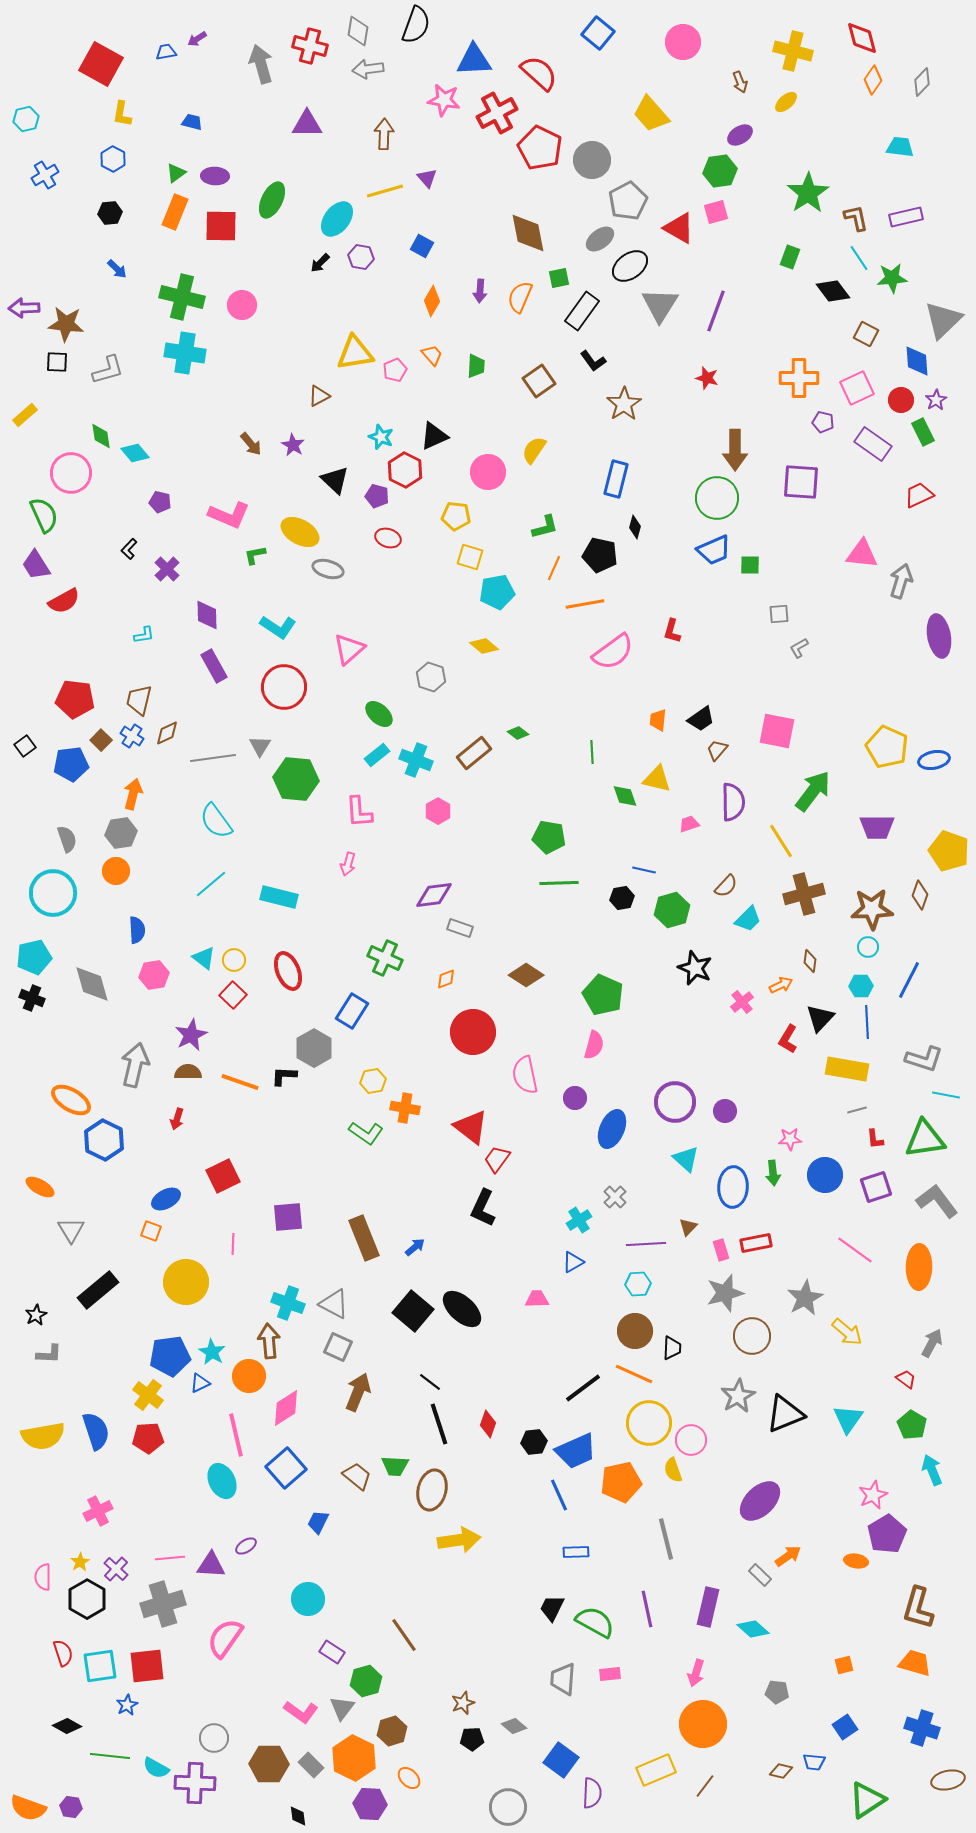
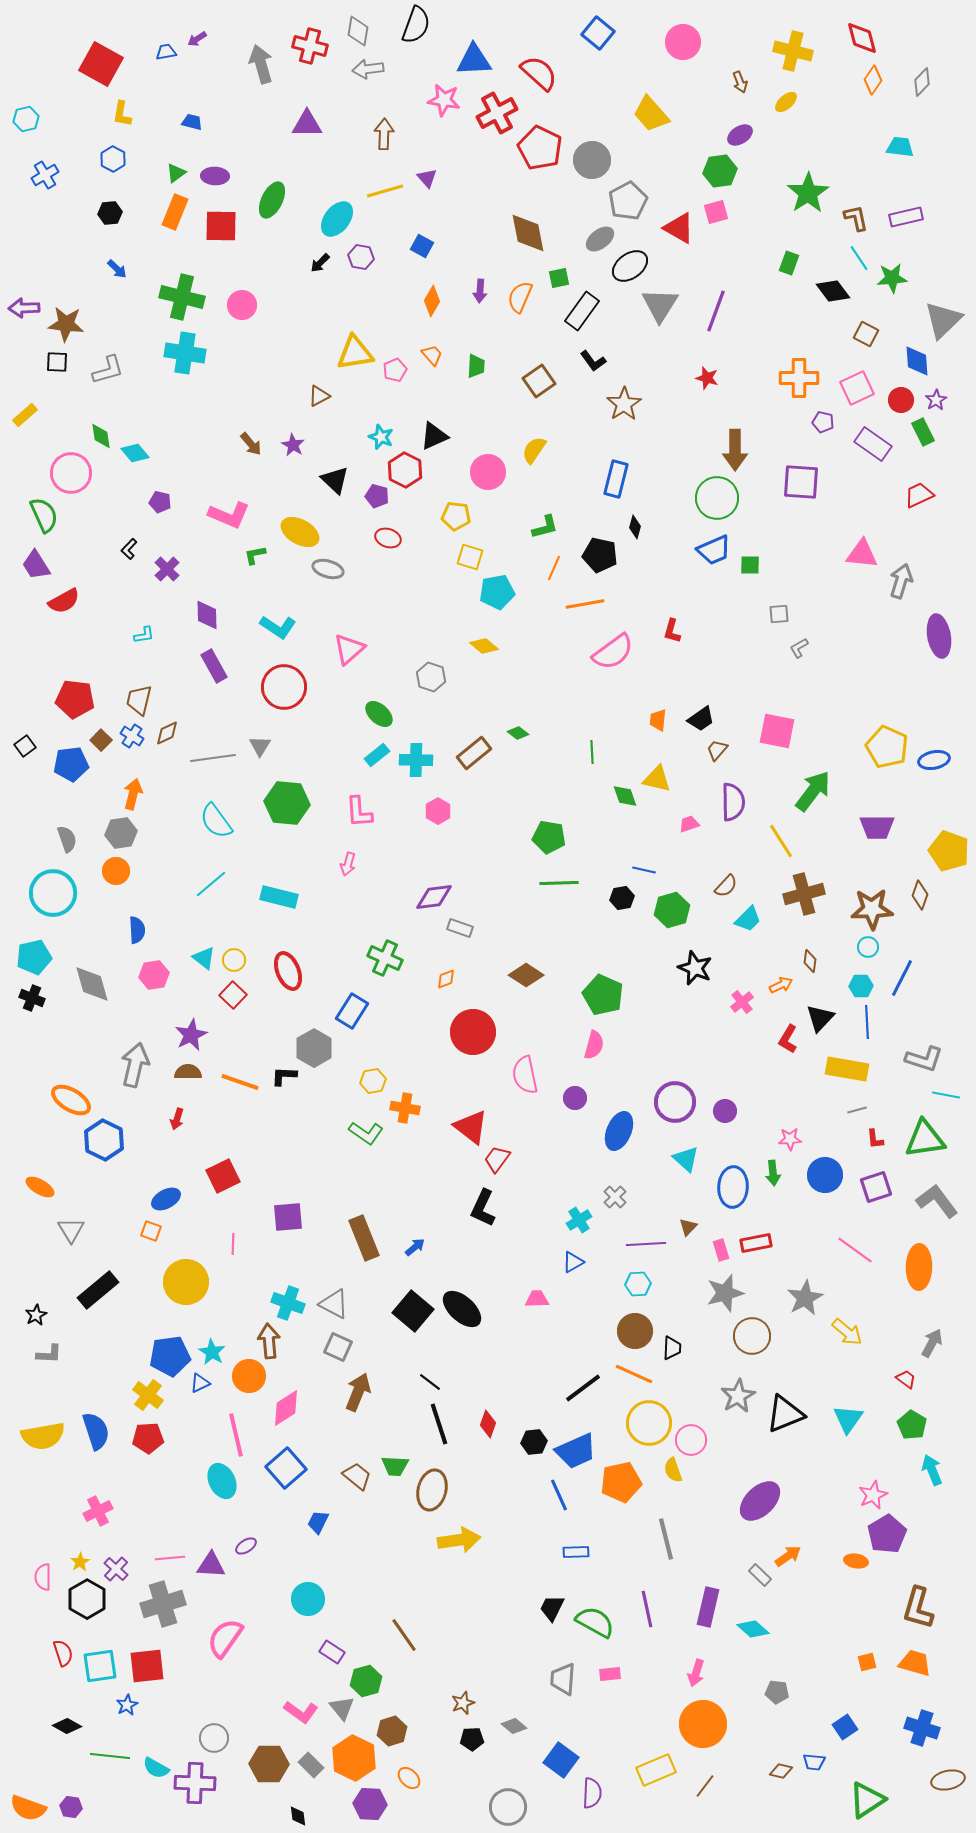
green rectangle at (790, 257): moved 1 px left, 6 px down
cyan cross at (416, 760): rotated 20 degrees counterclockwise
green hexagon at (296, 779): moved 9 px left, 24 px down
purple diamond at (434, 895): moved 2 px down
blue line at (909, 980): moved 7 px left, 2 px up
blue ellipse at (612, 1129): moved 7 px right, 2 px down
orange square at (844, 1665): moved 23 px right, 3 px up
gray triangle at (342, 1708): rotated 16 degrees counterclockwise
